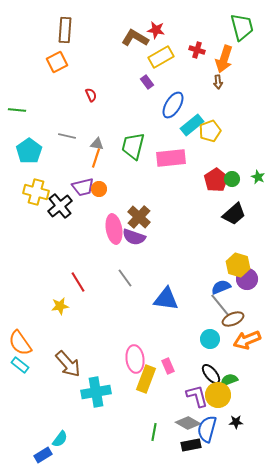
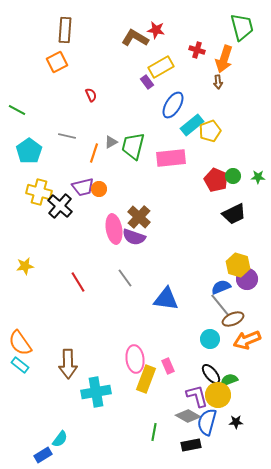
yellow rectangle at (161, 57): moved 10 px down
green line at (17, 110): rotated 24 degrees clockwise
gray triangle at (97, 144): moved 14 px right, 2 px up; rotated 40 degrees counterclockwise
orange line at (96, 158): moved 2 px left, 5 px up
green star at (258, 177): rotated 24 degrees counterclockwise
green circle at (232, 179): moved 1 px right, 3 px up
red pentagon at (216, 180): rotated 15 degrees counterclockwise
yellow cross at (36, 192): moved 3 px right
black cross at (60, 206): rotated 10 degrees counterclockwise
black trapezoid at (234, 214): rotated 15 degrees clockwise
yellow star at (60, 306): moved 35 px left, 40 px up
brown arrow at (68, 364): rotated 40 degrees clockwise
gray diamond at (188, 423): moved 7 px up
blue semicircle at (207, 429): moved 7 px up
